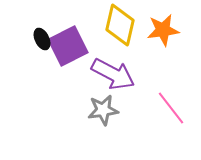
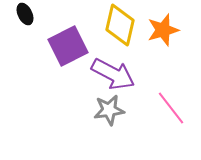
orange star: rotated 8 degrees counterclockwise
black ellipse: moved 17 px left, 25 px up
gray star: moved 6 px right
